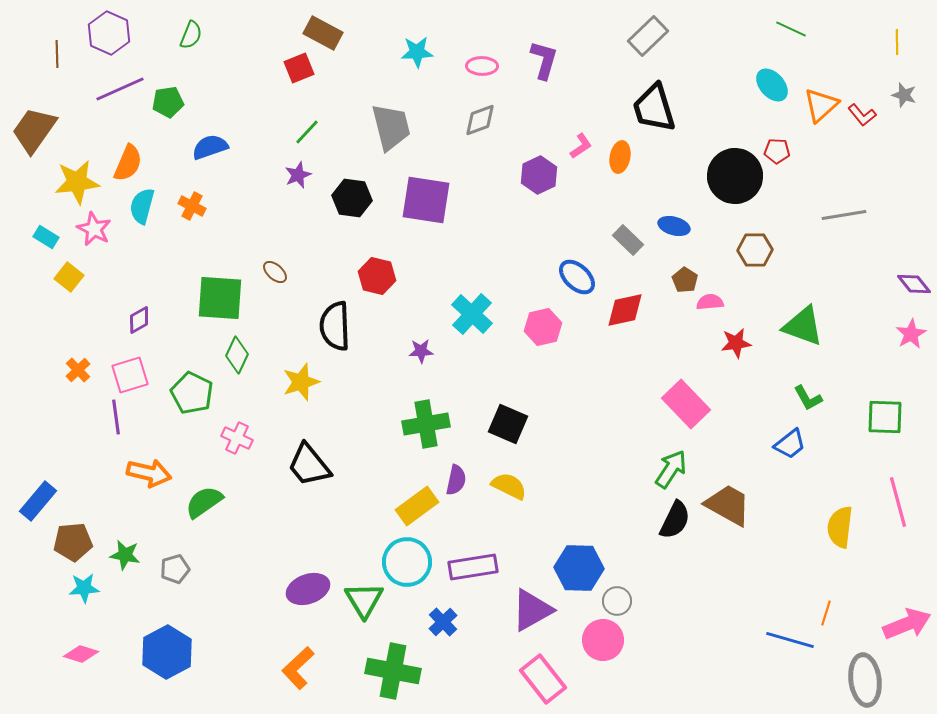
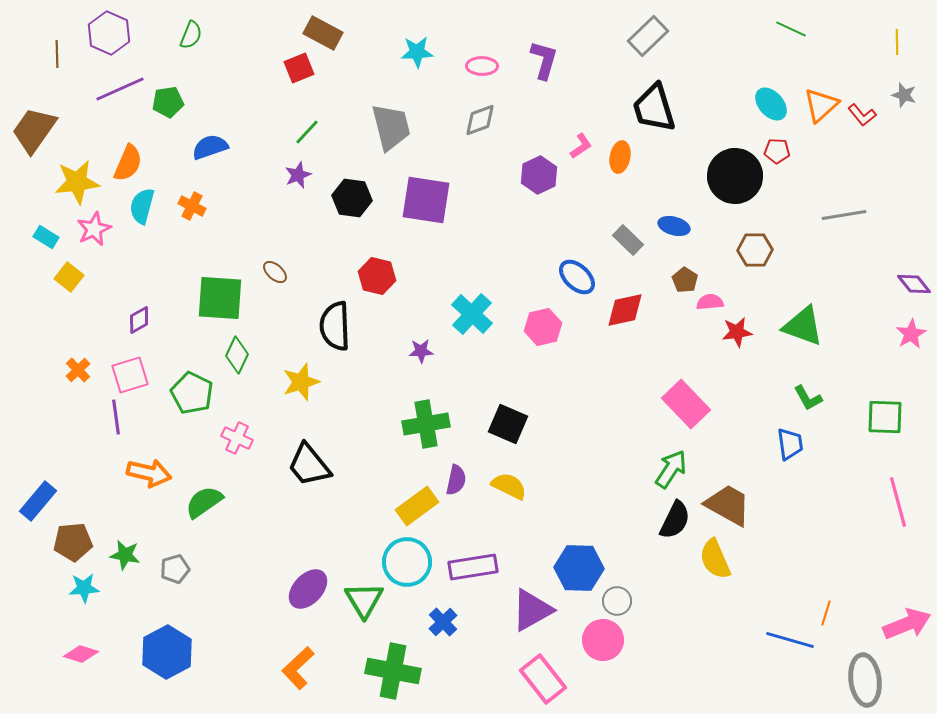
cyan ellipse at (772, 85): moved 1 px left, 19 px down
pink star at (94, 229): rotated 20 degrees clockwise
red star at (736, 343): moved 1 px right, 11 px up
blue trapezoid at (790, 444): rotated 60 degrees counterclockwise
yellow semicircle at (840, 527): moved 125 px left, 32 px down; rotated 30 degrees counterclockwise
purple ellipse at (308, 589): rotated 27 degrees counterclockwise
